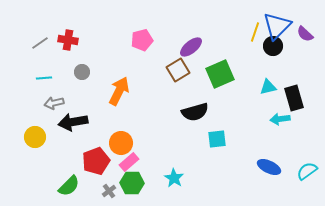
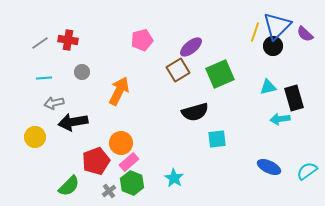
green hexagon: rotated 20 degrees clockwise
